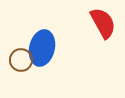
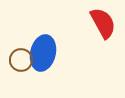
blue ellipse: moved 1 px right, 5 px down
